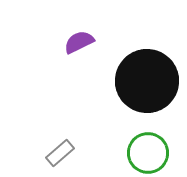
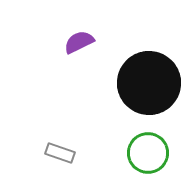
black circle: moved 2 px right, 2 px down
gray rectangle: rotated 60 degrees clockwise
